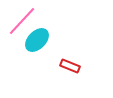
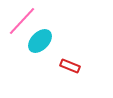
cyan ellipse: moved 3 px right, 1 px down
